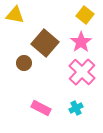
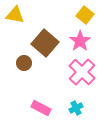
pink star: moved 1 px left, 1 px up
